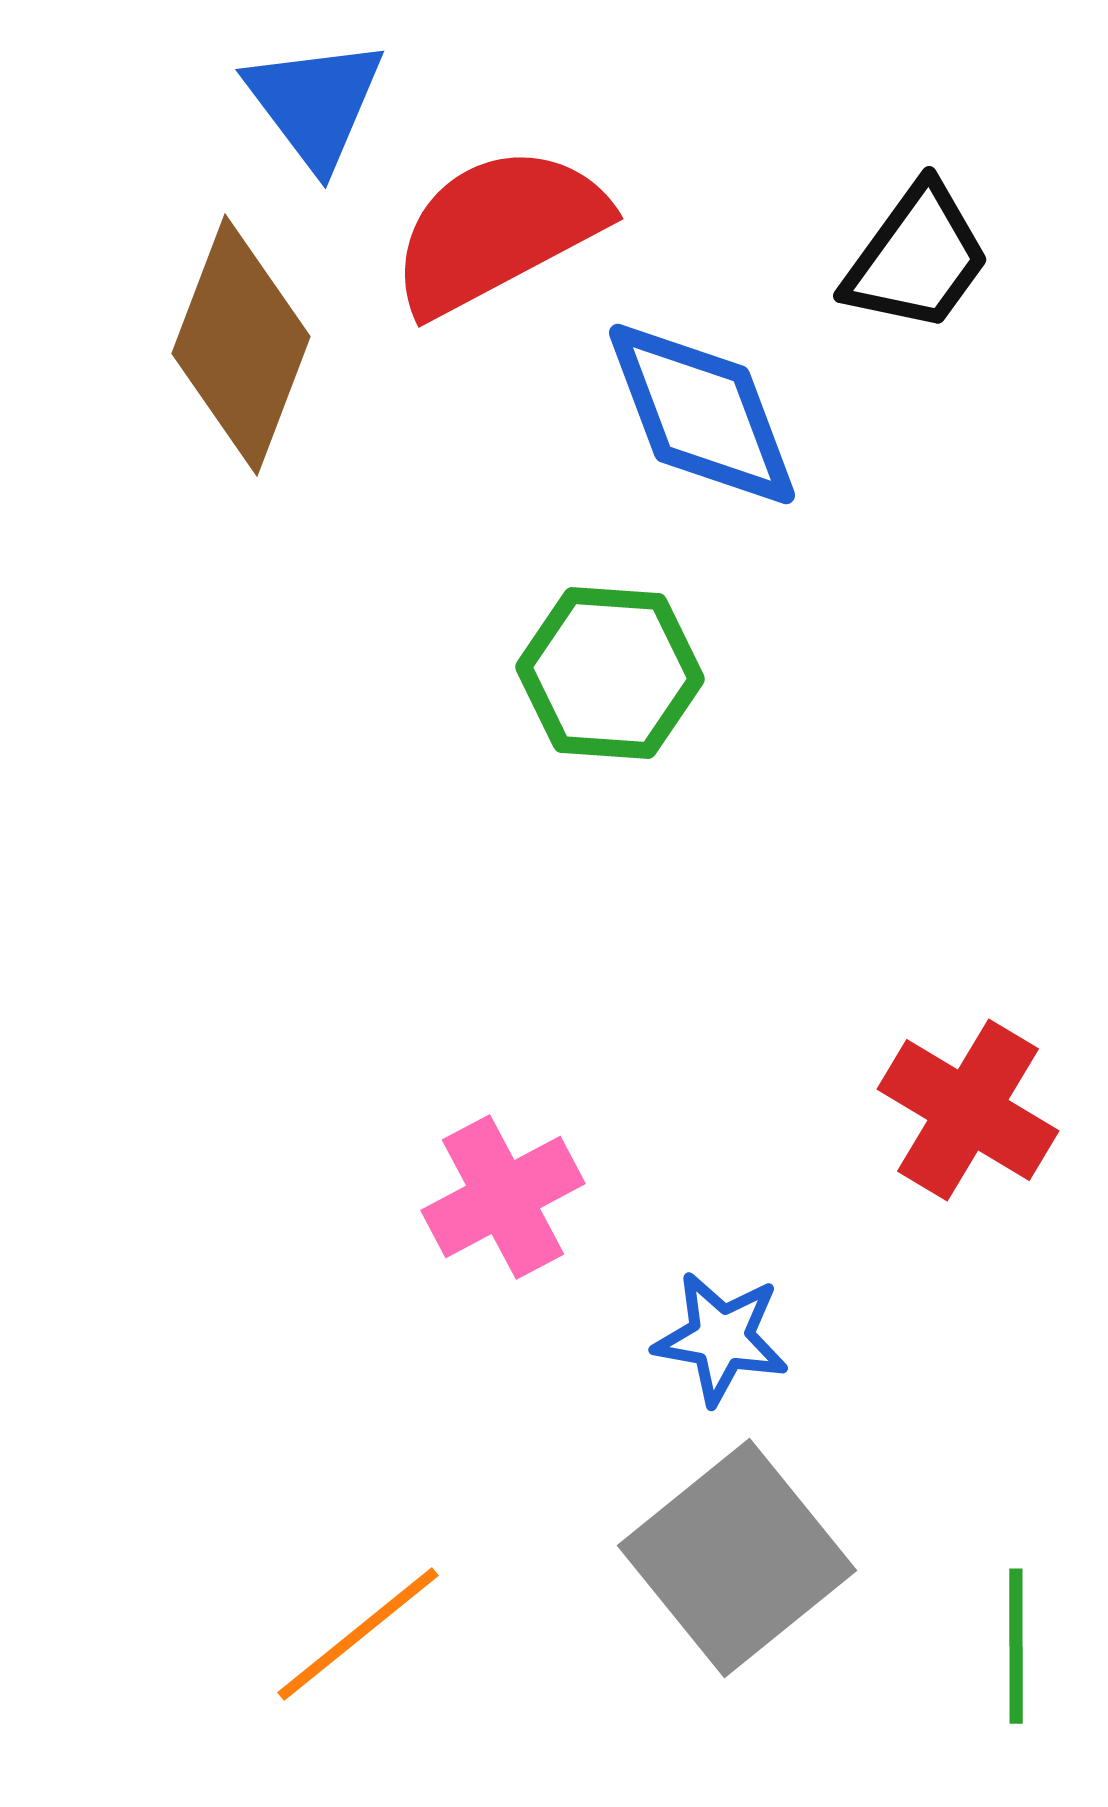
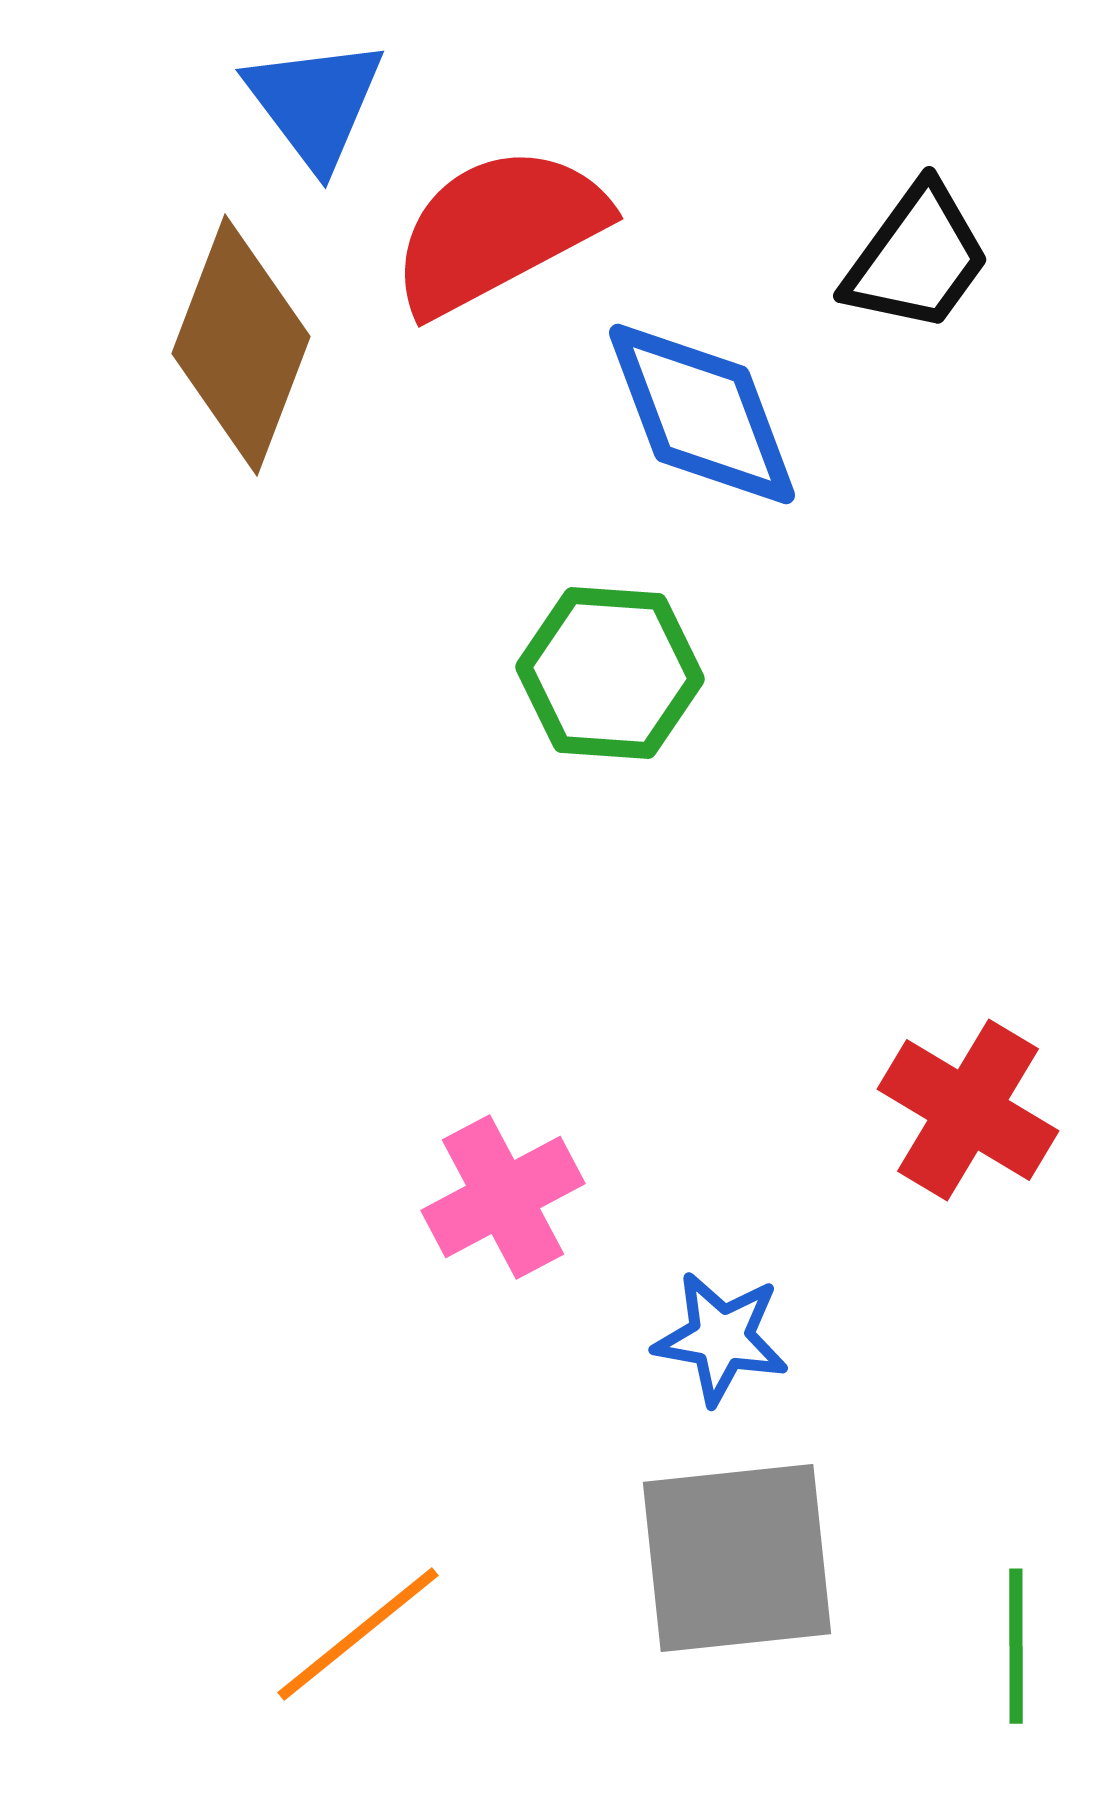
gray square: rotated 33 degrees clockwise
